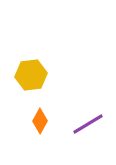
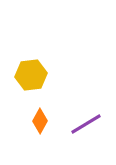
purple line: moved 2 px left
